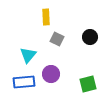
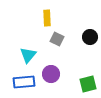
yellow rectangle: moved 1 px right, 1 px down
